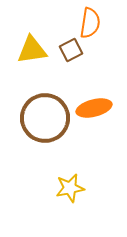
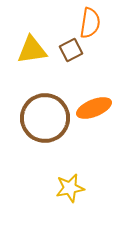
orange ellipse: rotated 8 degrees counterclockwise
